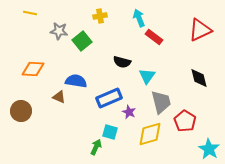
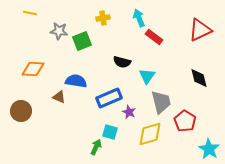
yellow cross: moved 3 px right, 2 px down
green square: rotated 18 degrees clockwise
